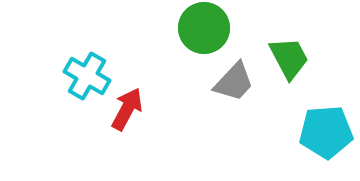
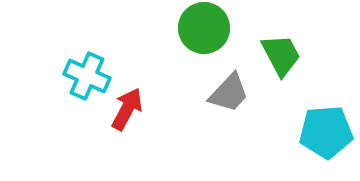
green trapezoid: moved 8 px left, 3 px up
cyan cross: rotated 6 degrees counterclockwise
gray trapezoid: moved 5 px left, 11 px down
